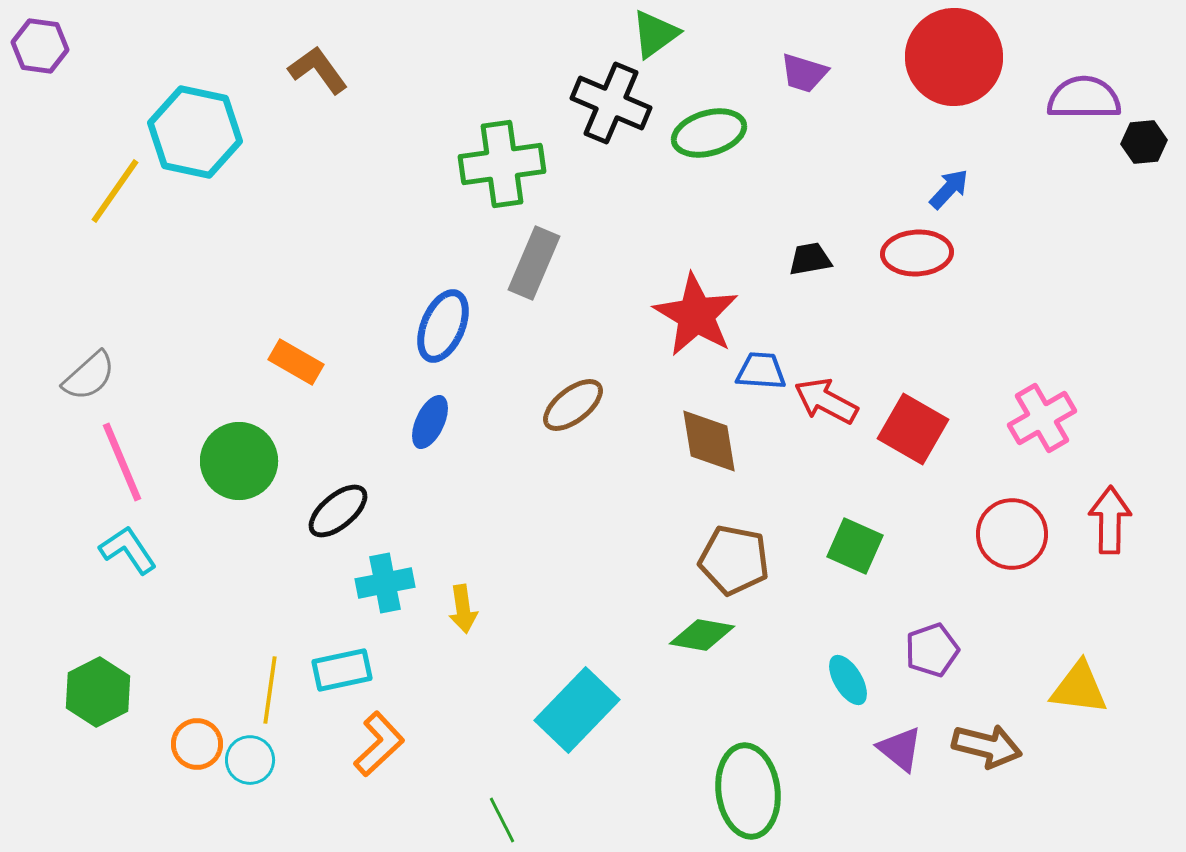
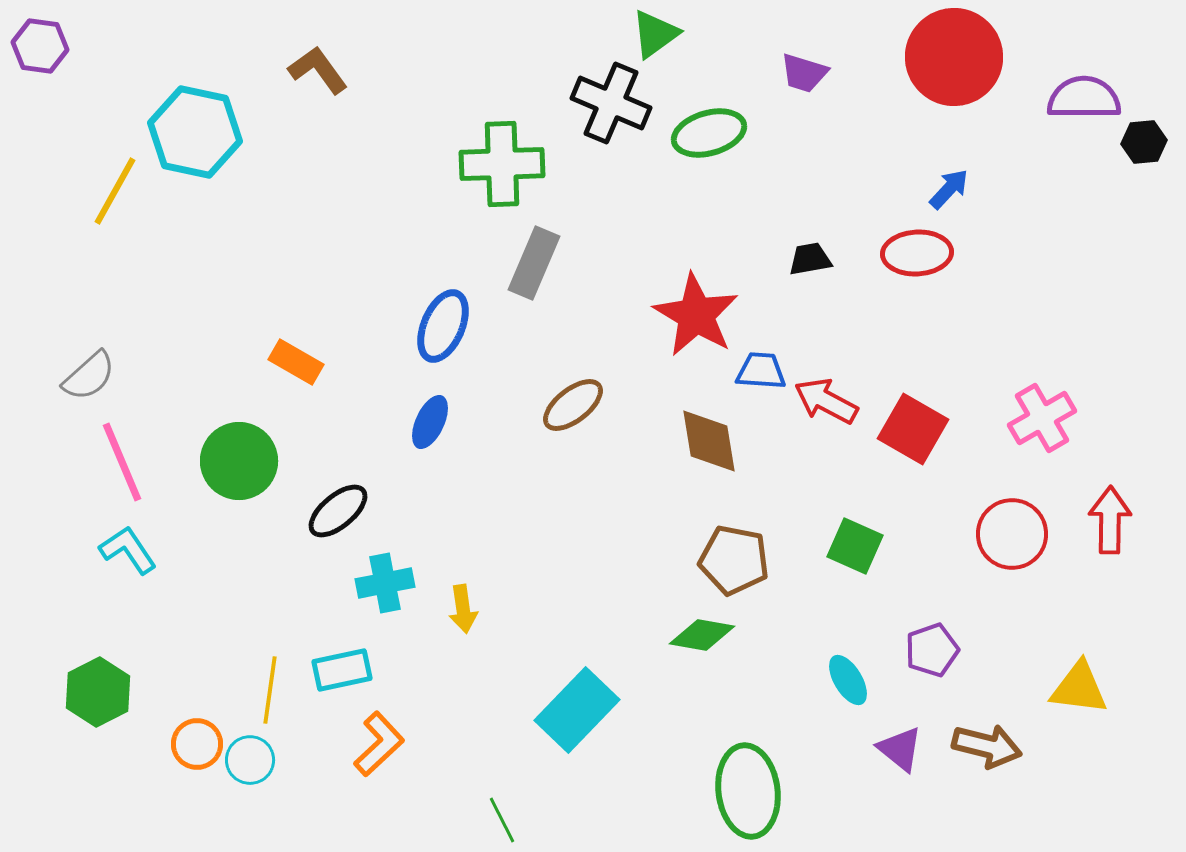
green cross at (502, 164): rotated 6 degrees clockwise
yellow line at (115, 191): rotated 6 degrees counterclockwise
